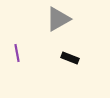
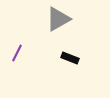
purple line: rotated 36 degrees clockwise
